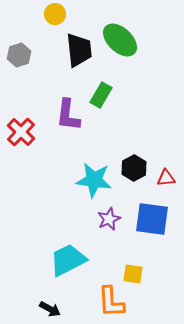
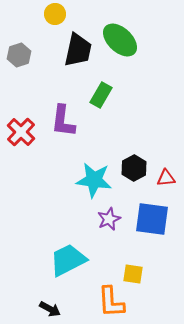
black trapezoid: moved 1 px left; rotated 18 degrees clockwise
purple L-shape: moved 5 px left, 6 px down
